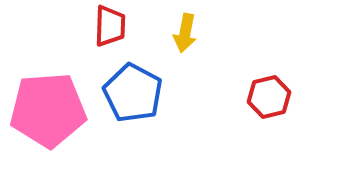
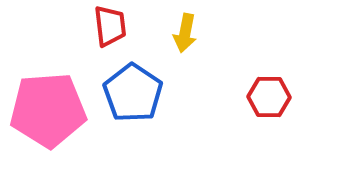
red trapezoid: rotated 9 degrees counterclockwise
blue pentagon: rotated 6 degrees clockwise
red hexagon: rotated 15 degrees clockwise
